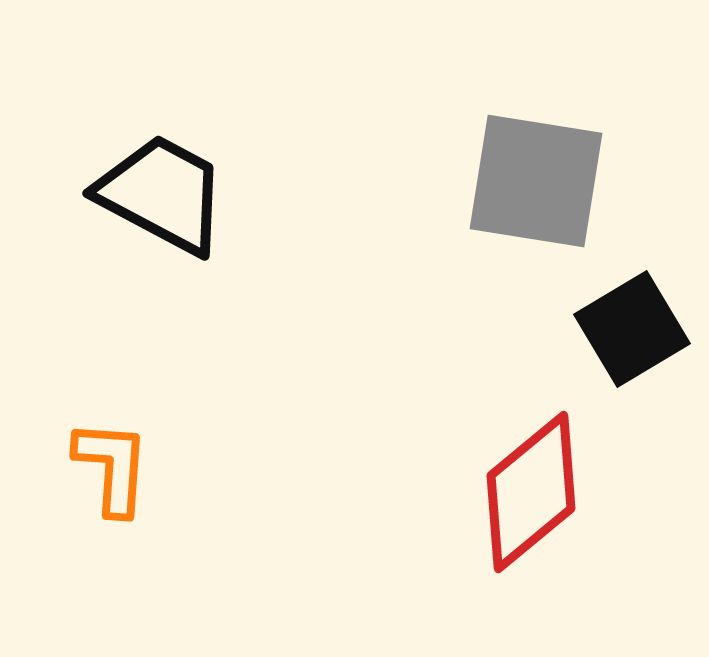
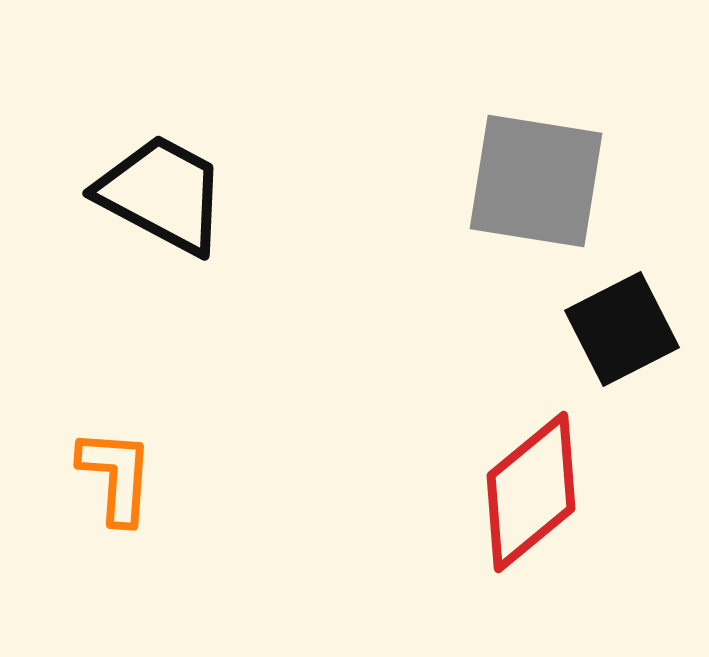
black square: moved 10 px left; rotated 4 degrees clockwise
orange L-shape: moved 4 px right, 9 px down
